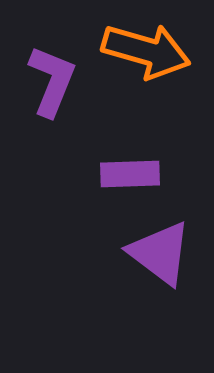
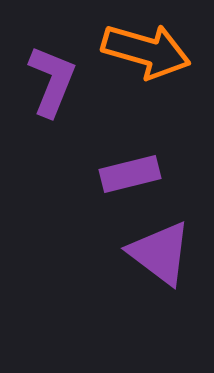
purple rectangle: rotated 12 degrees counterclockwise
